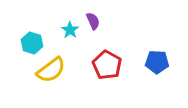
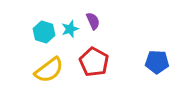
cyan star: moved 1 px up; rotated 18 degrees clockwise
cyan hexagon: moved 12 px right, 11 px up
red pentagon: moved 13 px left, 3 px up
yellow semicircle: moved 2 px left
